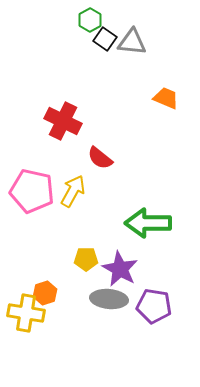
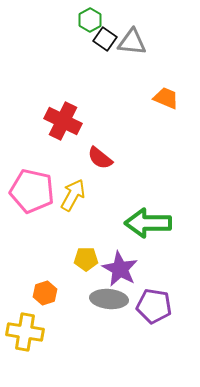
yellow arrow: moved 4 px down
yellow cross: moved 1 px left, 19 px down
